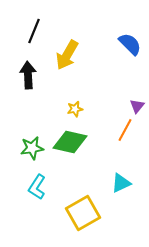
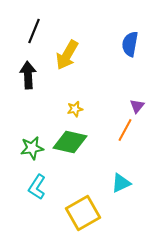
blue semicircle: rotated 125 degrees counterclockwise
